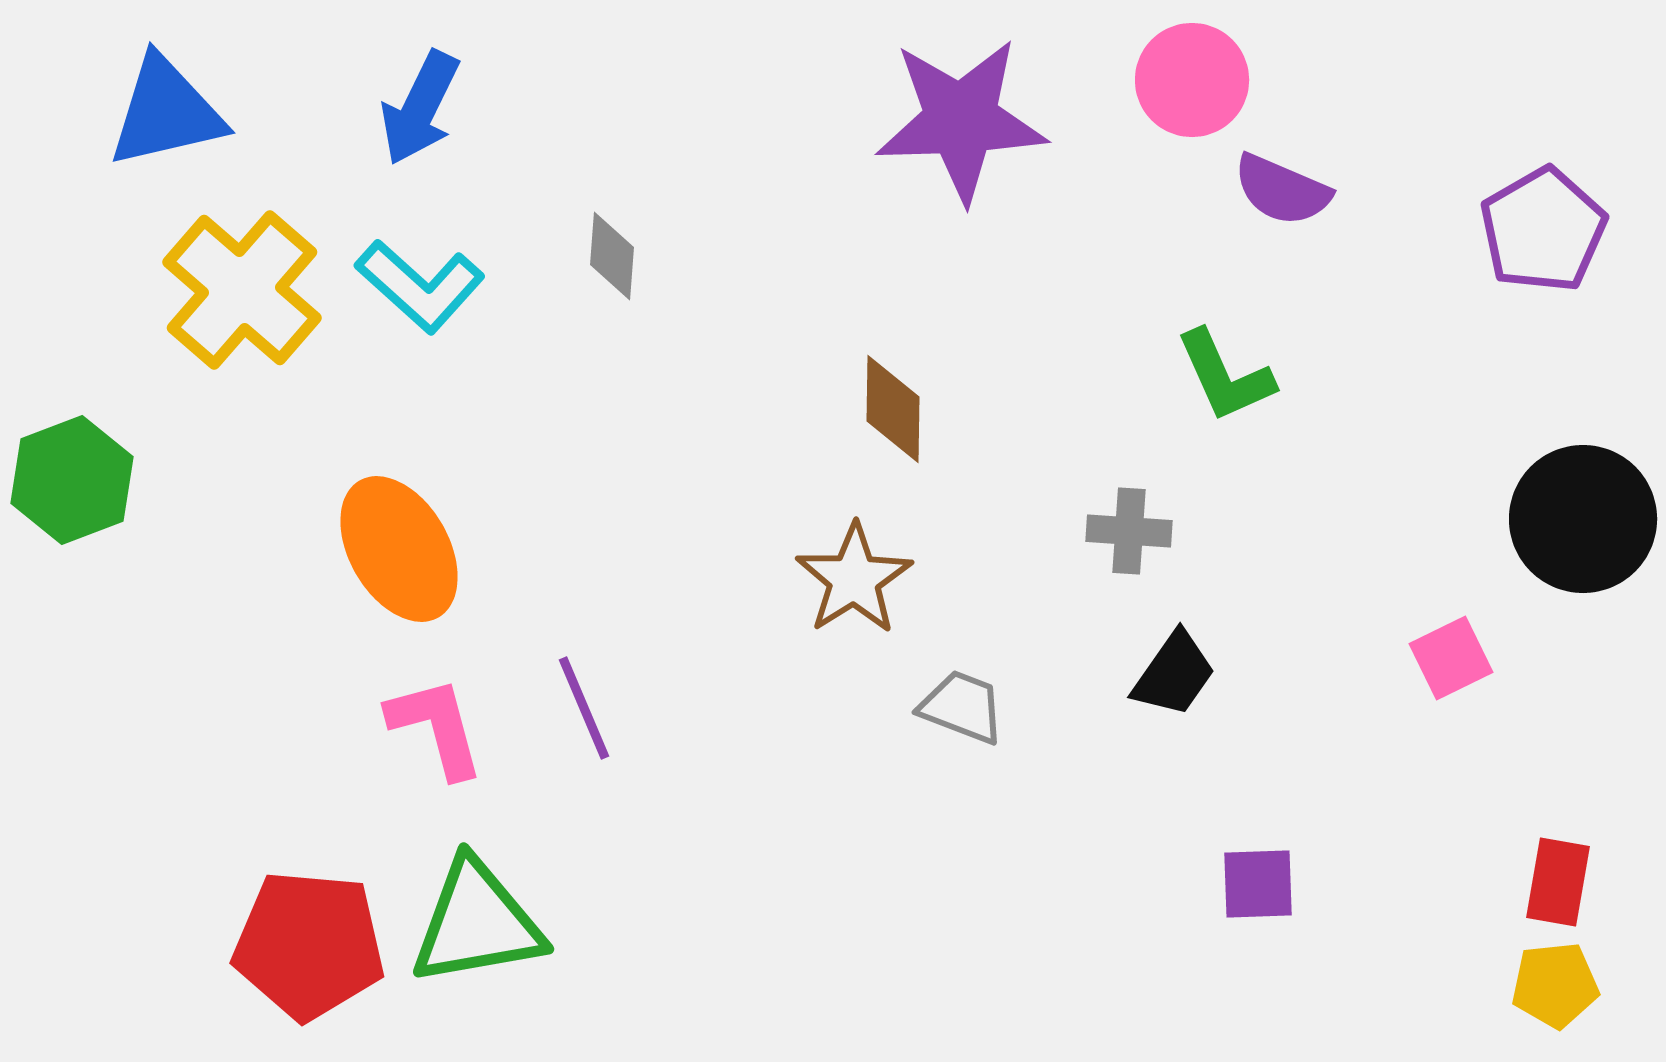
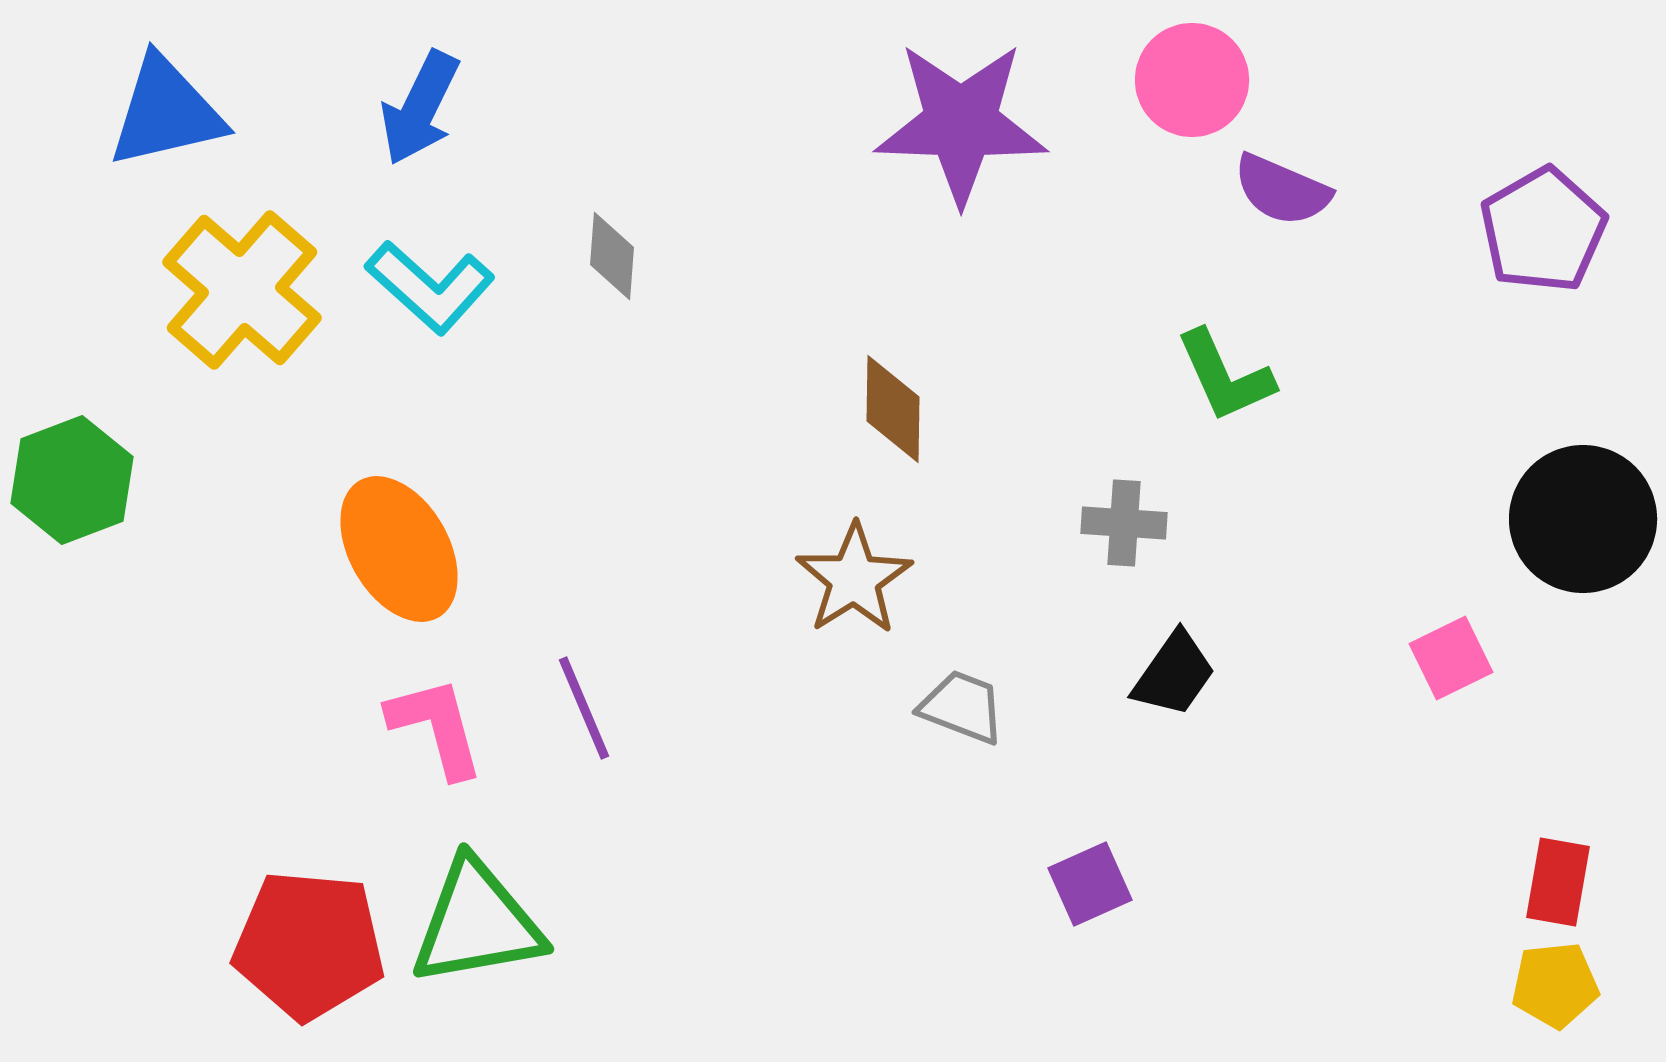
purple star: moved 3 px down; rotated 4 degrees clockwise
cyan L-shape: moved 10 px right, 1 px down
gray cross: moved 5 px left, 8 px up
purple square: moved 168 px left; rotated 22 degrees counterclockwise
